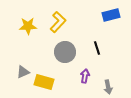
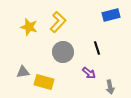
yellow star: moved 1 px right, 1 px down; rotated 18 degrees clockwise
gray circle: moved 2 px left
gray triangle: rotated 16 degrees clockwise
purple arrow: moved 4 px right, 3 px up; rotated 120 degrees clockwise
gray arrow: moved 2 px right
